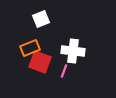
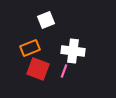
white square: moved 5 px right, 1 px down
red square: moved 2 px left, 7 px down
